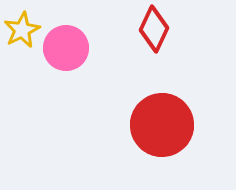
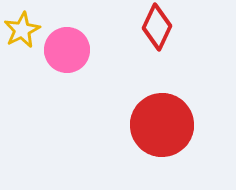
red diamond: moved 3 px right, 2 px up
pink circle: moved 1 px right, 2 px down
